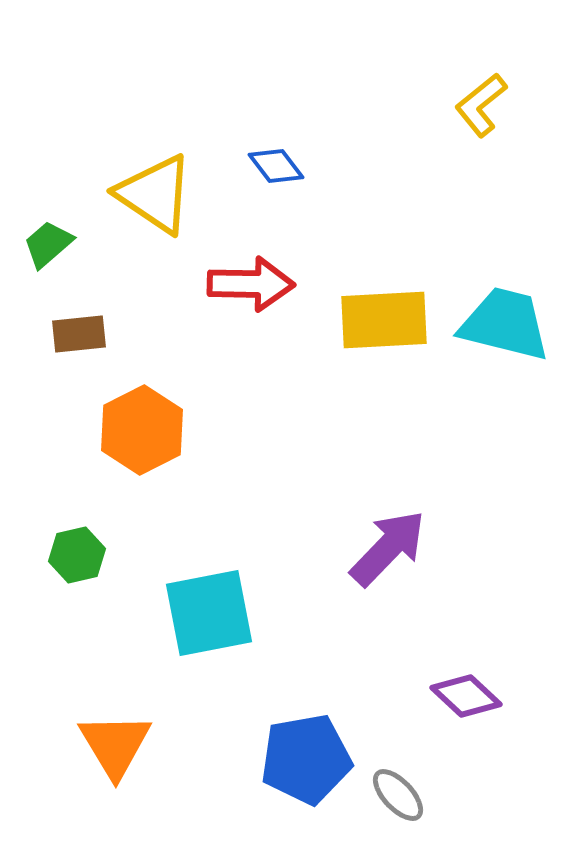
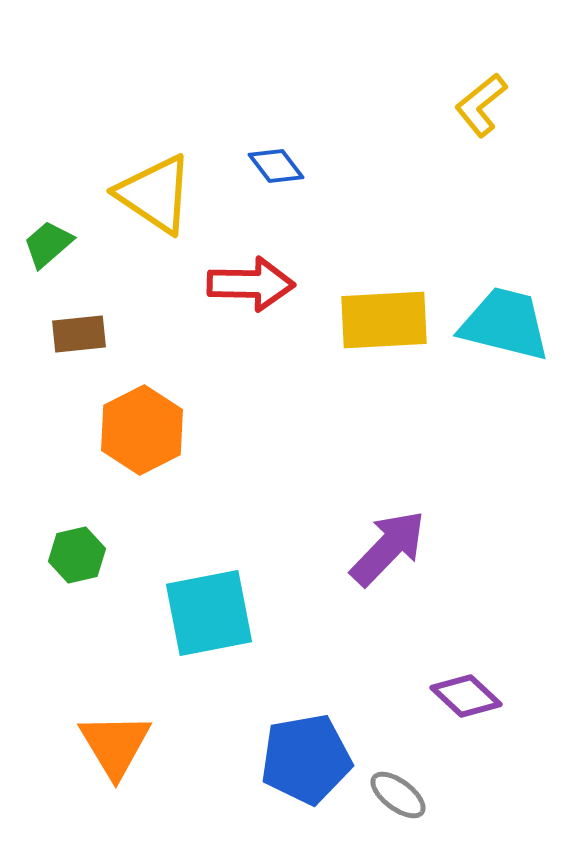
gray ellipse: rotated 10 degrees counterclockwise
